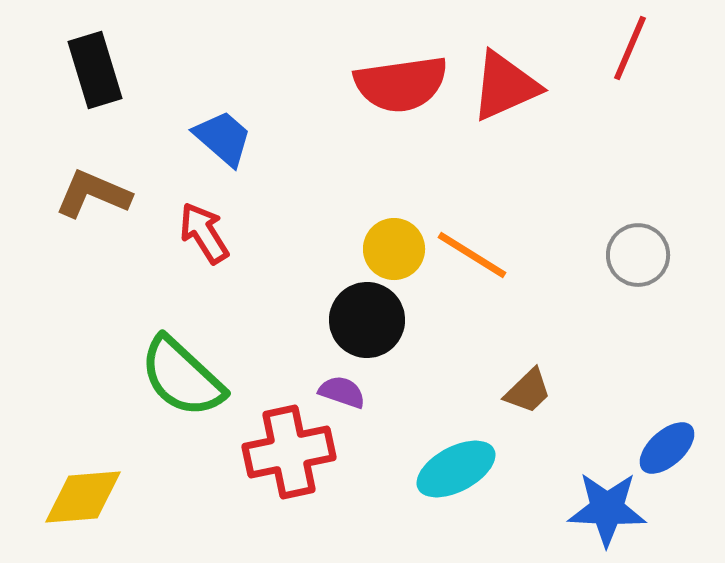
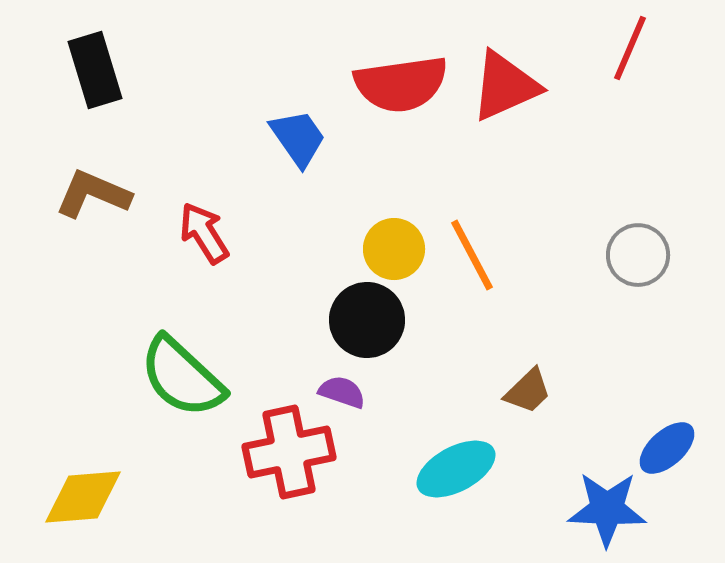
blue trapezoid: moved 75 px right; rotated 14 degrees clockwise
orange line: rotated 30 degrees clockwise
